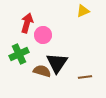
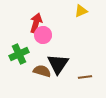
yellow triangle: moved 2 px left
red arrow: moved 9 px right
black triangle: moved 1 px right, 1 px down
